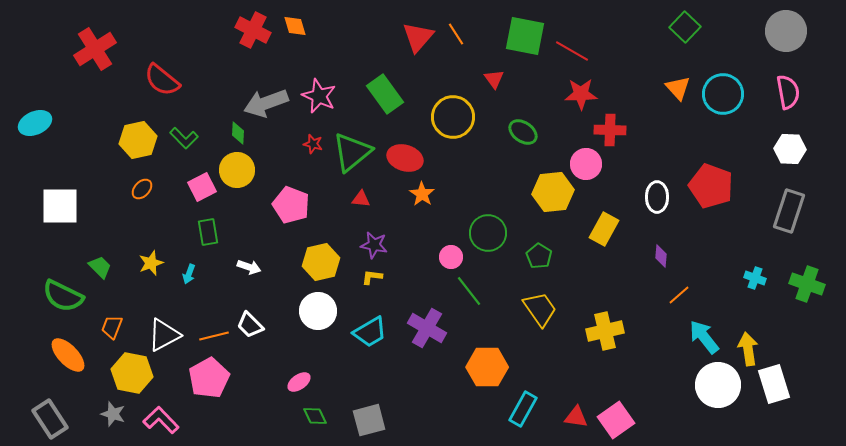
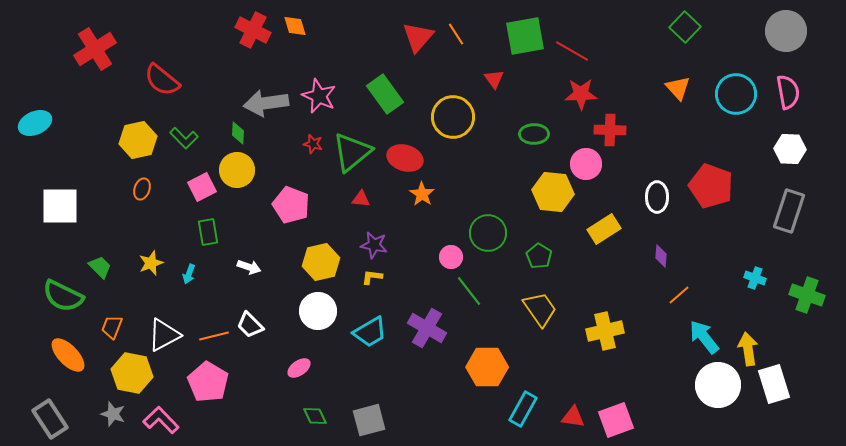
green square at (525, 36): rotated 21 degrees counterclockwise
cyan circle at (723, 94): moved 13 px right
gray arrow at (266, 103): rotated 12 degrees clockwise
green ellipse at (523, 132): moved 11 px right, 2 px down; rotated 36 degrees counterclockwise
orange ellipse at (142, 189): rotated 25 degrees counterclockwise
yellow hexagon at (553, 192): rotated 12 degrees clockwise
yellow rectangle at (604, 229): rotated 28 degrees clockwise
green cross at (807, 284): moved 11 px down
pink pentagon at (209, 378): moved 1 px left, 4 px down; rotated 12 degrees counterclockwise
pink ellipse at (299, 382): moved 14 px up
red triangle at (576, 417): moved 3 px left
pink square at (616, 420): rotated 15 degrees clockwise
